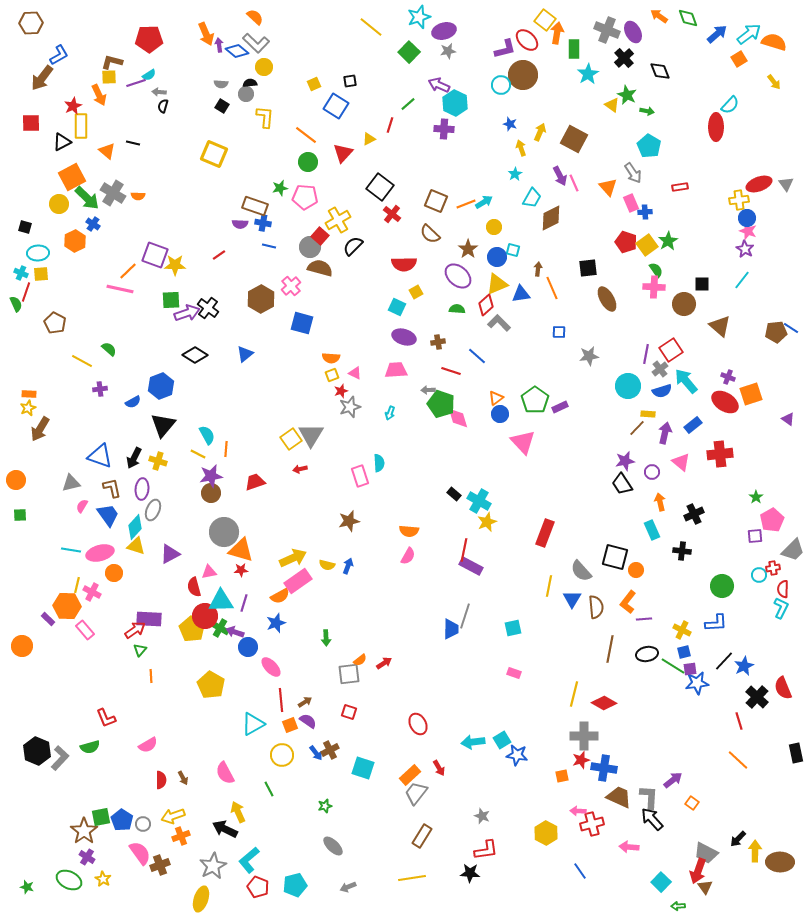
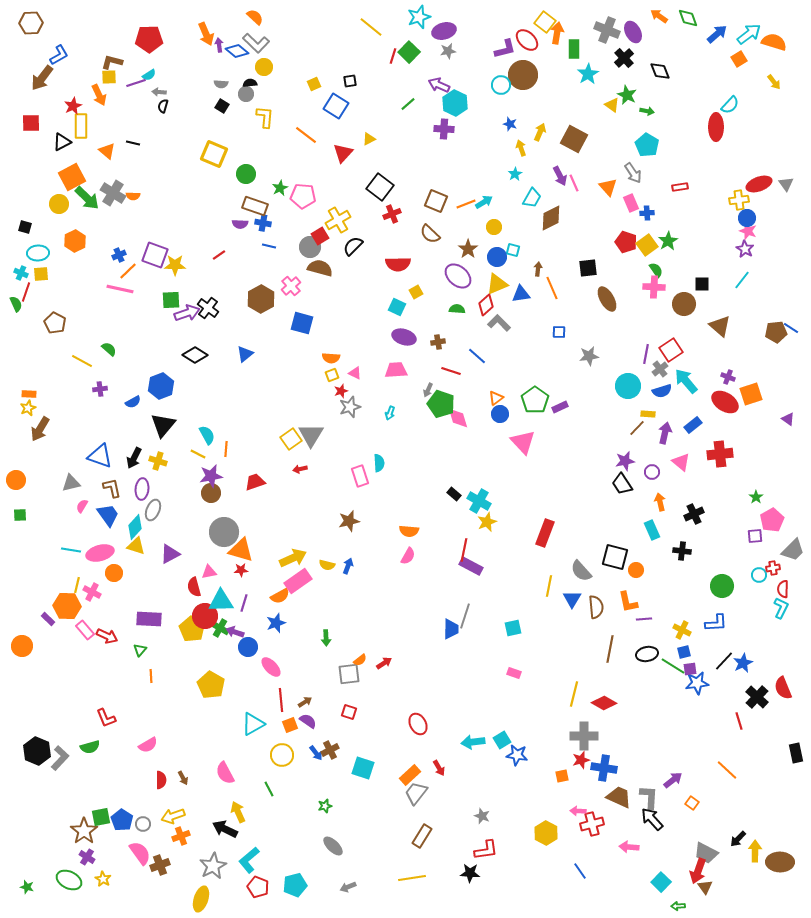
yellow square at (545, 20): moved 2 px down
red line at (390, 125): moved 3 px right, 69 px up
cyan pentagon at (649, 146): moved 2 px left, 1 px up
green circle at (308, 162): moved 62 px left, 12 px down
green star at (280, 188): rotated 14 degrees counterclockwise
orange semicircle at (138, 196): moved 5 px left
pink pentagon at (305, 197): moved 2 px left, 1 px up
blue cross at (645, 212): moved 2 px right, 1 px down
red cross at (392, 214): rotated 30 degrees clockwise
blue cross at (93, 224): moved 26 px right, 31 px down; rotated 32 degrees clockwise
red square at (320, 236): rotated 18 degrees clockwise
red semicircle at (404, 264): moved 6 px left
gray arrow at (428, 390): rotated 64 degrees counterclockwise
orange L-shape at (628, 602): rotated 50 degrees counterclockwise
red arrow at (135, 630): moved 28 px left, 6 px down; rotated 60 degrees clockwise
blue star at (744, 666): moved 1 px left, 3 px up
orange line at (738, 760): moved 11 px left, 10 px down
